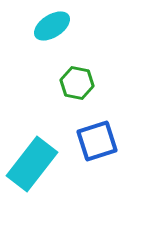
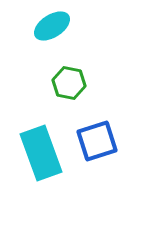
green hexagon: moved 8 px left
cyan rectangle: moved 9 px right, 11 px up; rotated 58 degrees counterclockwise
